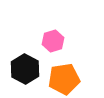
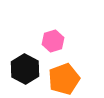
orange pentagon: rotated 12 degrees counterclockwise
